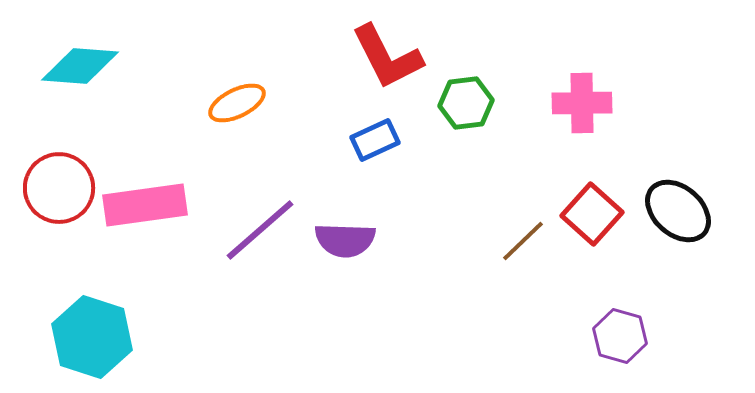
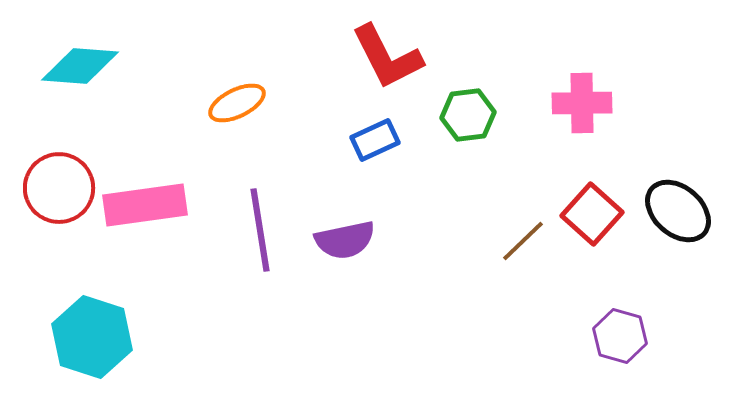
green hexagon: moved 2 px right, 12 px down
purple line: rotated 58 degrees counterclockwise
purple semicircle: rotated 14 degrees counterclockwise
